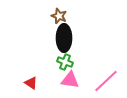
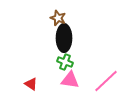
brown star: moved 1 px left, 2 px down
red triangle: moved 1 px down
